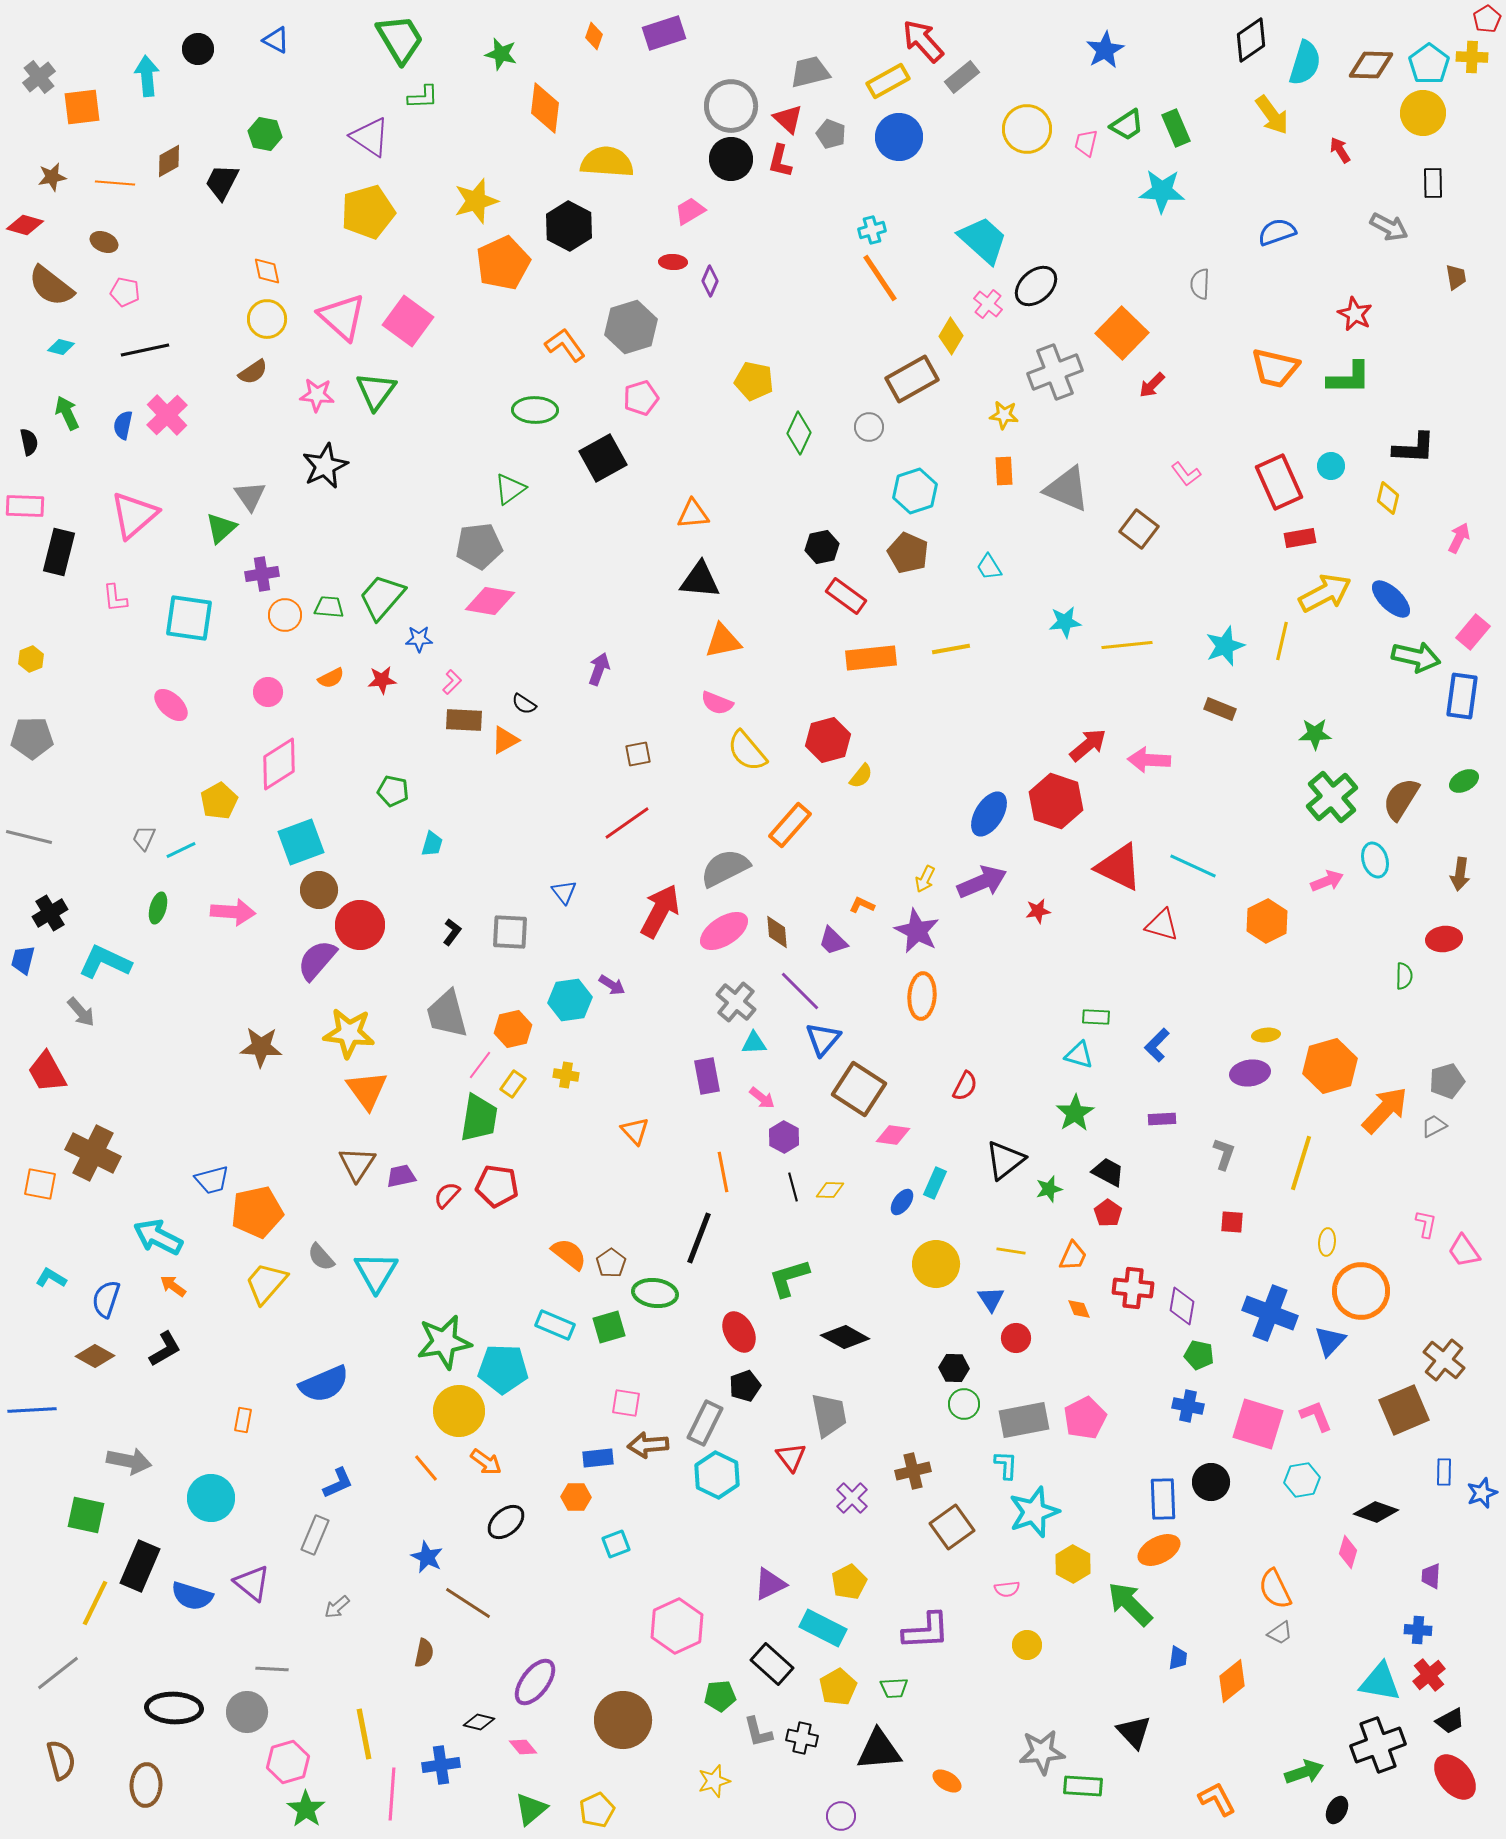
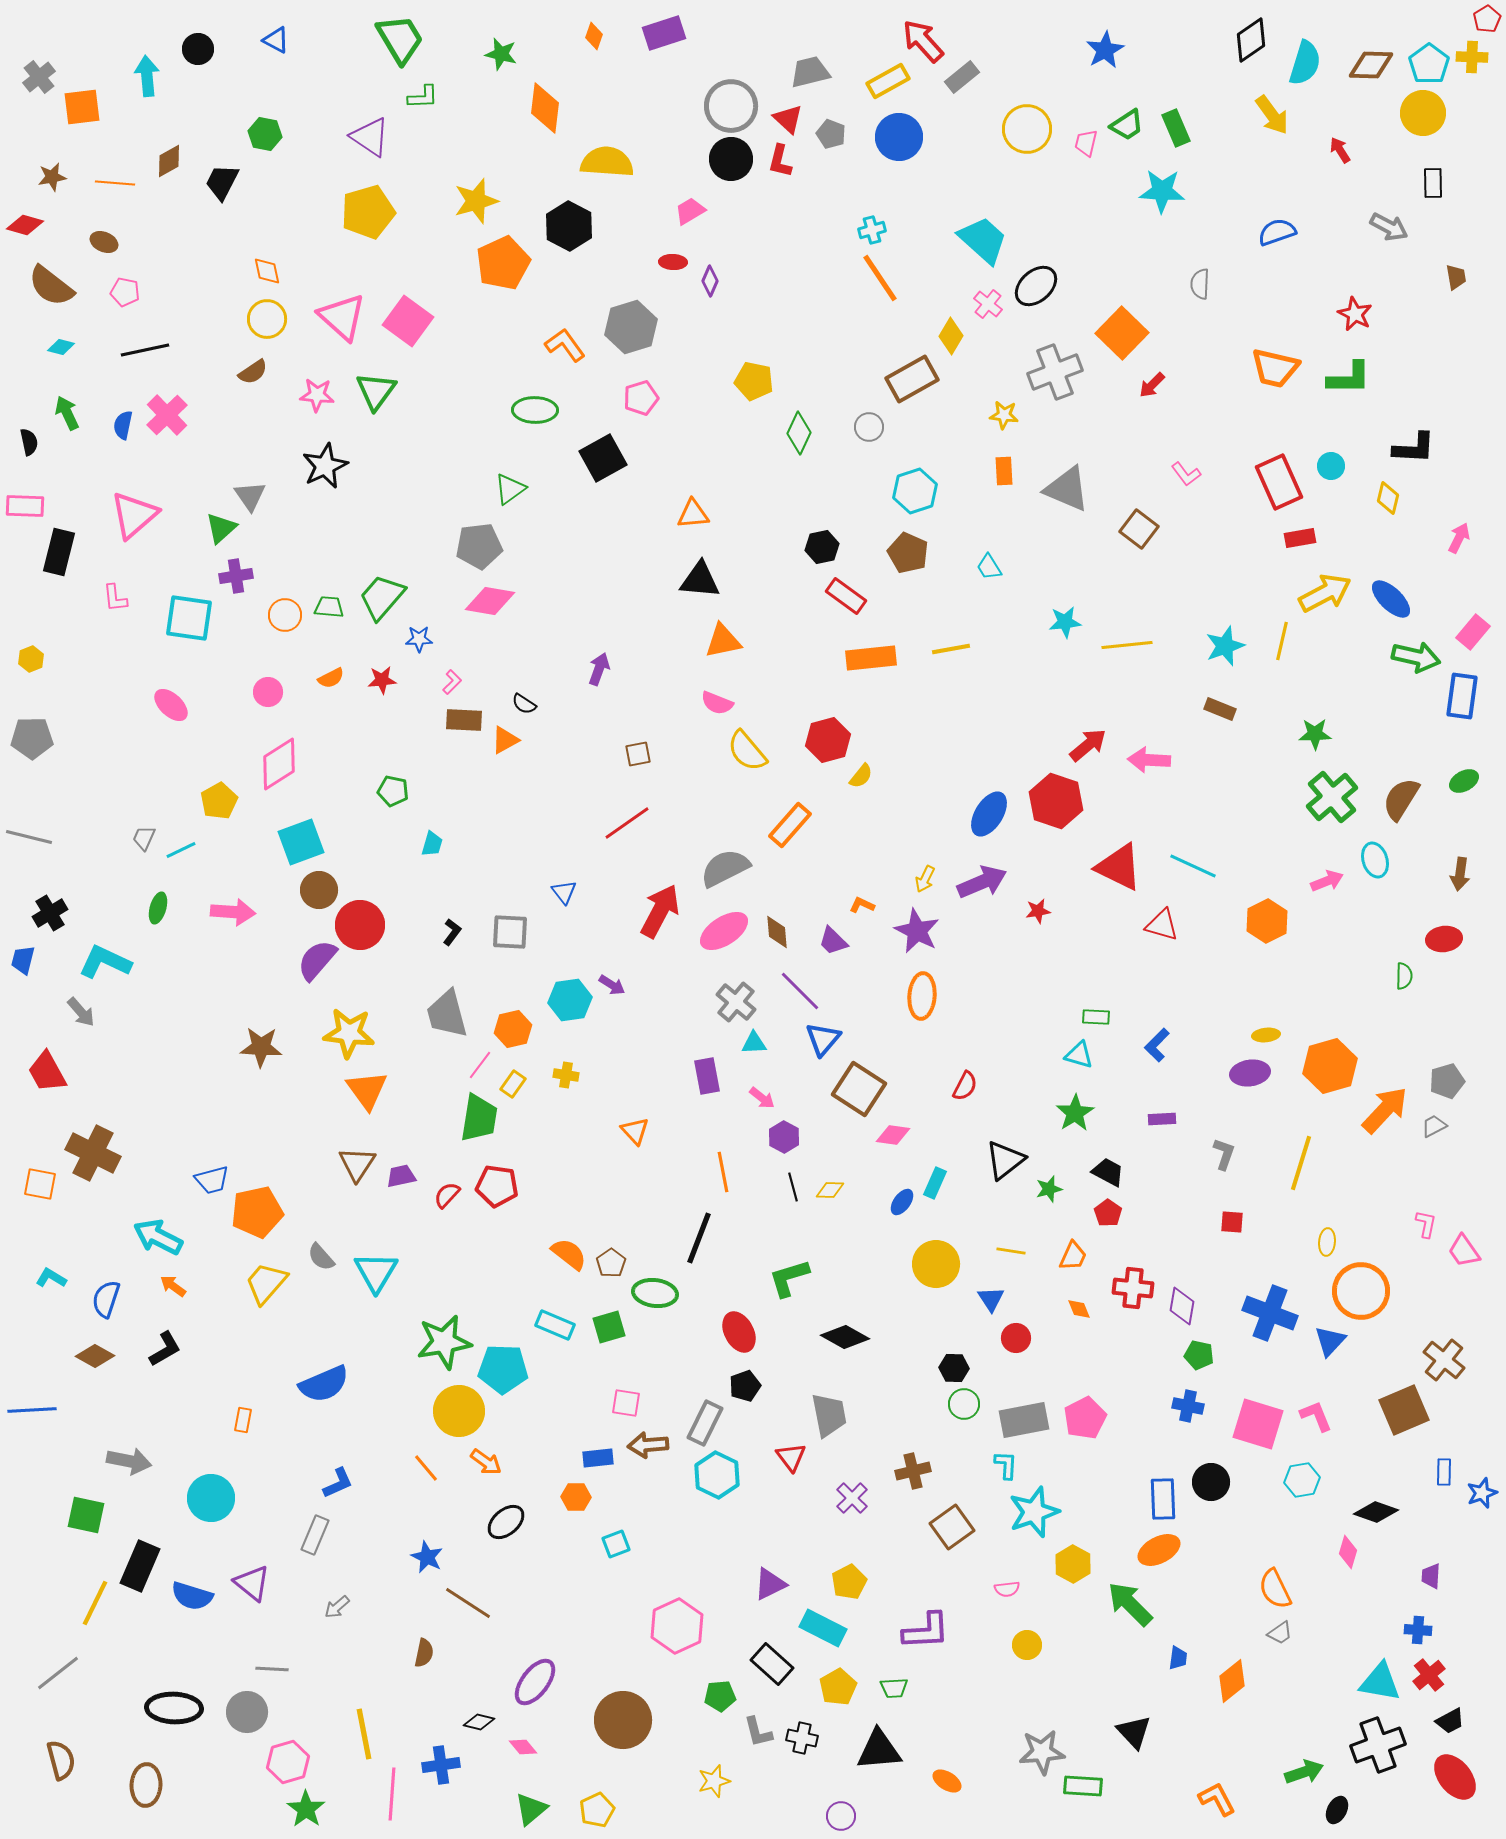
purple cross at (262, 574): moved 26 px left, 2 px down
